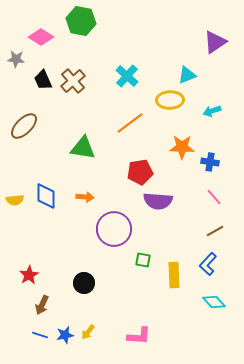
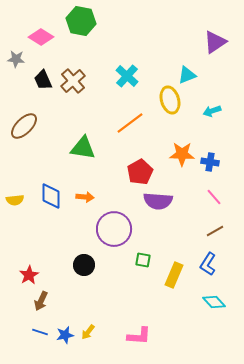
yellow ellipse: rotated 76 degrees clockwise
orange star: moved 7 px down
red pentagon: rotated 20 degrees counterclockwise
blue diamond: moved 5 px right
blue L-shape: rotated 10 degrees counterclockwise
yellow rectangle: rotated 25 degrees clockwise
black circle: moved 18 px up
brown arrow: moved 1 px left, 4 px up
blue line: moved 3 px up
